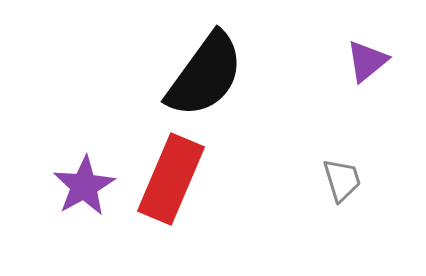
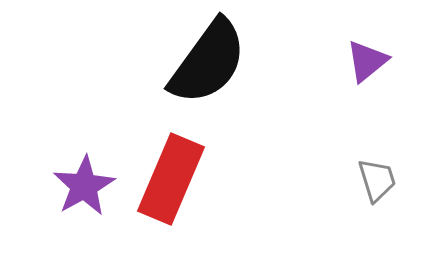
black semicircle: moved 3 px right, 13 px up
gray trapezoid: moved 35 px right
